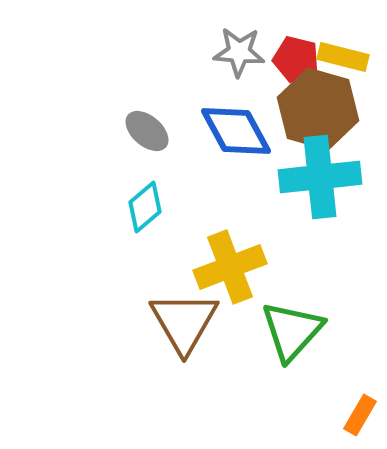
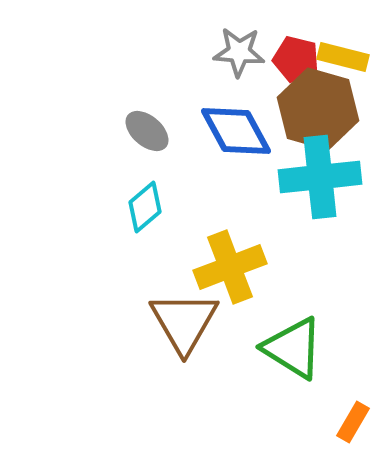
green triangle: moved 1 px right, 17 px down; rotated 40 degrees counterclockwise
orange rectangle: moved 7 px left, 7 px down
